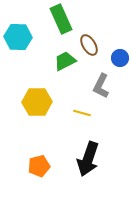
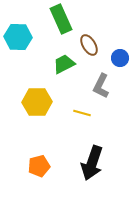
green trapezoid: moved 1 px left, 3 px down
black arrow: moved 4 px right, 4 px down
